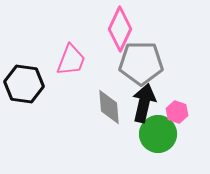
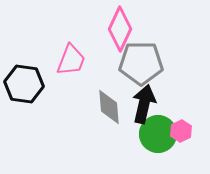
black arrow: moved 1 px down
pink hexagon: moved 4 px right, 19 px down; rotated 15 degrees clockwise
